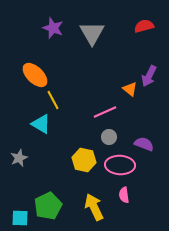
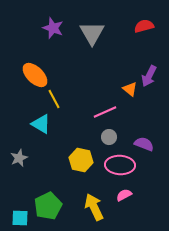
yellow line: moved 1 px right, 1 px up
yellow hexagon: moved 3 px left
pink semicircle: rotated 70 degrees clockwise
